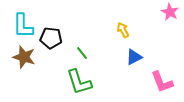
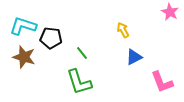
cyan L-shape: rotated 108 degrees clockwise
